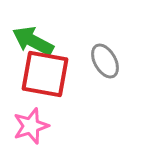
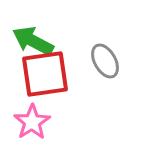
red square: rotated 18 degrees counterclockwise
pink star: moved 1 px right, 4 px up; rotated 15 degrees counterclockwise
